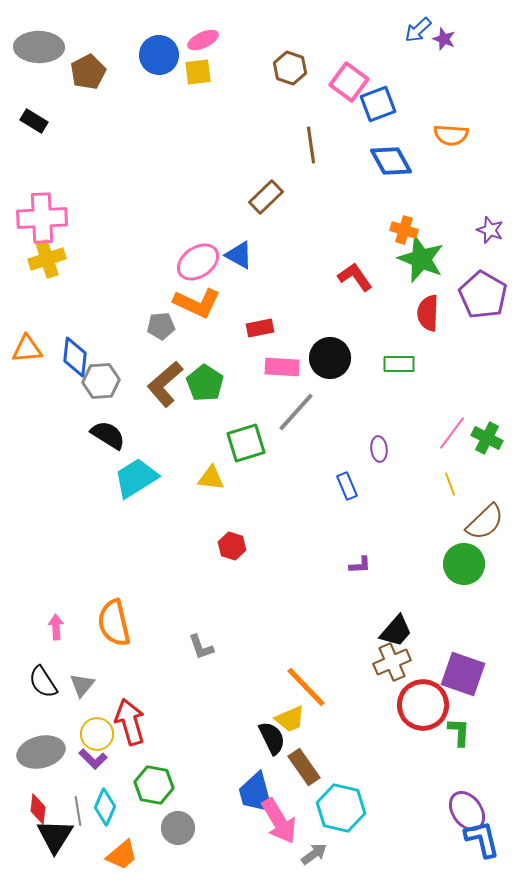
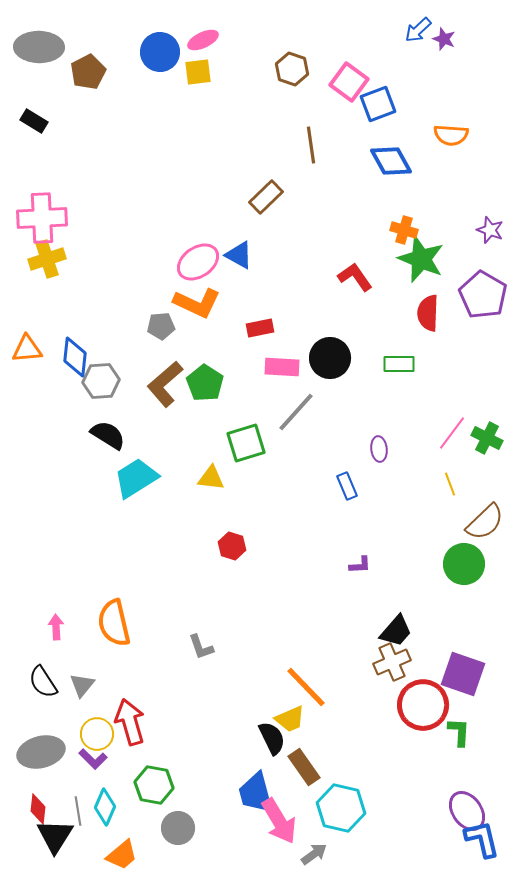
blue circle at (159, 55): moved 1 px right, 3 px up
brown hexagon at (290, 68): moved 2 px right, 1 px down
